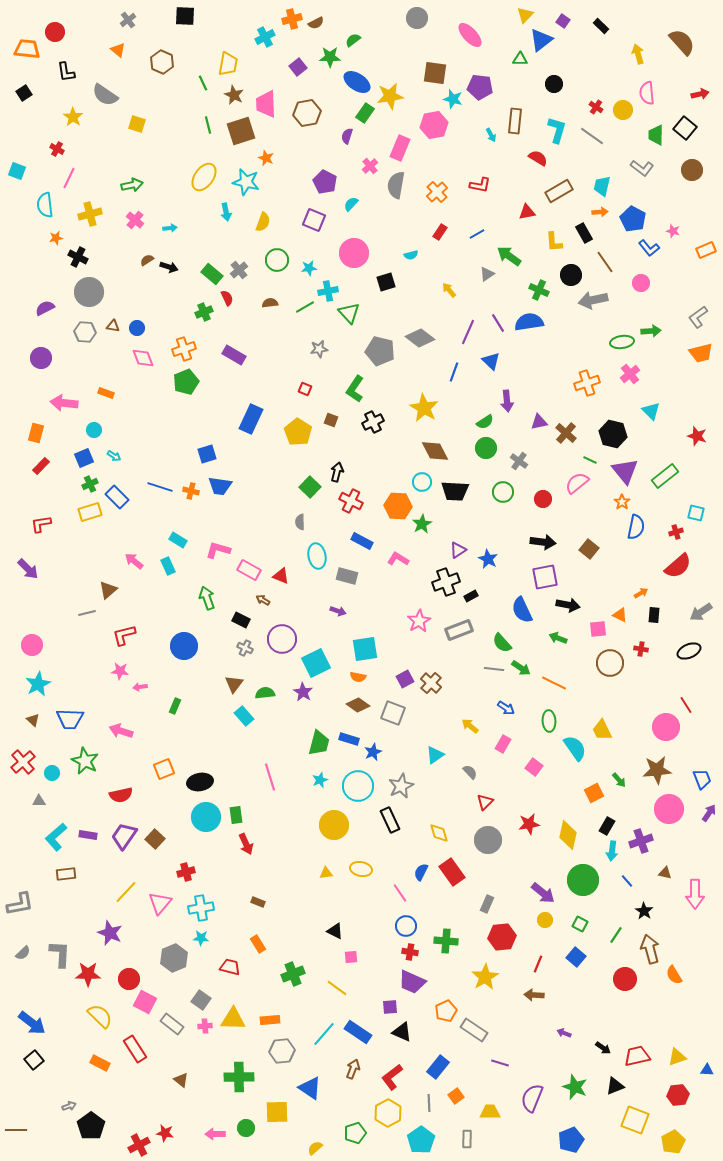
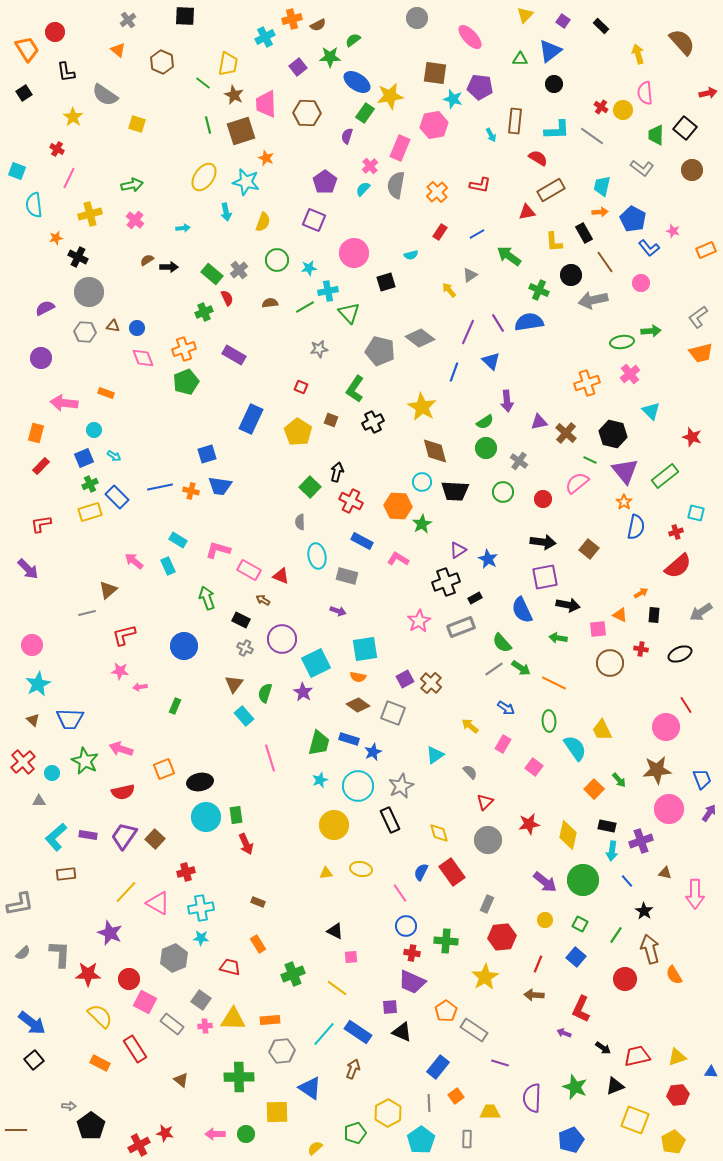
brown semicircle at (316, 23): moved 2 px right, 2 px down
pink ellipse at (470, 35): moved 2 px down
blue triangle at (541, 40): moved 9 px right, 11 px down
orange trapezoid at (27, 49): rotated 52 degrees clockwise
green line at (203, 83): rotated 28 degrees counterclockwise
pink semicircle at (647, 93): moved 2 px left
red arrow at (700, 94): moved 8 px right, 1 px up
red cross at (596, 107): moved 5 px right
brown hexagon at (307, 113): rotated 12 degrees clockwise
cyan L-shape at (557, 130): rotated 72 degrees clockwise
purple pentagon at (325, 182): rotated 10 degrees clockwise
brown rectangle at (559, 191): moved 8 px left, 1 px up
cyan semicircle at (351, 204): moved 12 px right, 15 px up
cyan semicircle at (45, 205): moved 11 px left
cyan arrow at (170, 228): moved 13 px right
black arrow at (169, 267): rotated 18 degrees counterclockwise
gray triangle at (487, 274): moved 17 px left, 1 px down
red square at (305, 389): moved 4 px left, 2 px up
yellow star at (424, 408): moved 2 px left, 1 px up
red star at (697, 436): moved 5 px left, 1 px down
brown diamond at (435, 451): rotated 12 degrees clockwise
blue line at (160, 487): rotated 30 degrees counterclockwise
orange star at (622, 502): moved 2 px right
black rectangle at (471, 596): moved 4 px right, 2 px down
gray rectangle at (459, 630): moved 2 px right, 3 px up
green arrow at (558, 638): rotated 12 degrees counterclockwise
black ellipse at (689, 651): moved 9 px left, 3 px down
gray line at (494, 669): rotated 42 degrees counterclockwise
green semicircle at (265, 693): rotated 66 degrees counterclockwise
pink arrow at (121, 731): moved 18 px down
pink line at (270, 777): moved 19 px up
orange square at (594, 793): moved 4 px up; rotated 18 degrees counterclockwise
red semicircle at (121, 795): moved 2 px right, 3 px up
black rectangle at (607, 826): rotated 72 degrees clockwise
purple arrow at (543, 893): moved 2 px right, 11 px up
pink triangle at (160, 903): moved 2 px left; rotated 40 degrees counterclockwise
red cross at (410, 952): moved 2 px right, 1 px down
orange pentagon at (446, 1011): rotated 10 degrees counterclockwise
blue triangle at (707, 1070): moved 4 px right, 2 px down
red L-shape at (392, 1077): moved 189 px right, 68 px up; rotated 28 degrees counterclockwise
purple semicircle at (532, 1098): rotated 20 degrees counterclockwise
gray arrow at (69, 1106): rotated 24 degrees clockwise
green circle at (246, 1128): moved 6 px down
